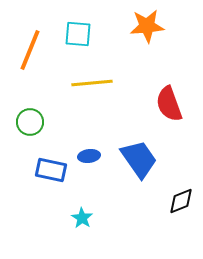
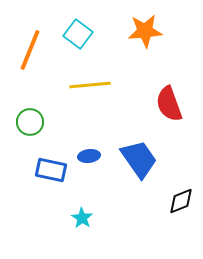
orange star: moved 2 px left, 5 px down
cyan square: rotated 32 degrees clockwise
yellow line: moved 2 px left, 2 px down
